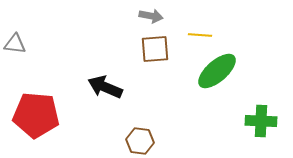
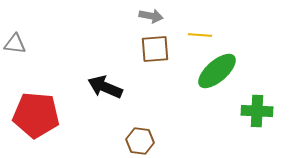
green cross: moved 4 px left, 10 px up
